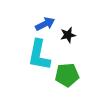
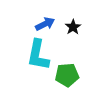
black star: moved 5 px right, 8 px up; rotated 21 degrees counterclockwise
cyan L-shape: moved 1 px left
